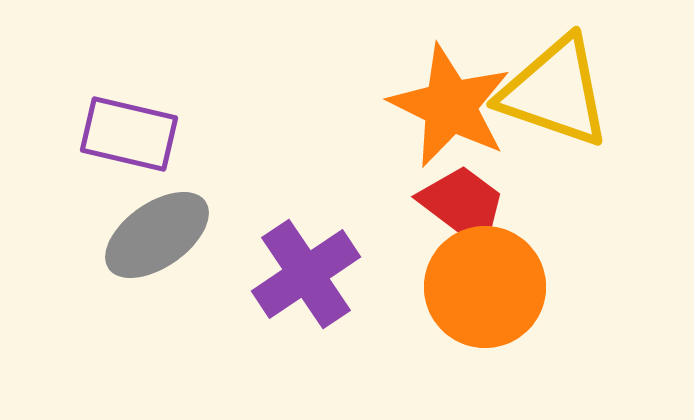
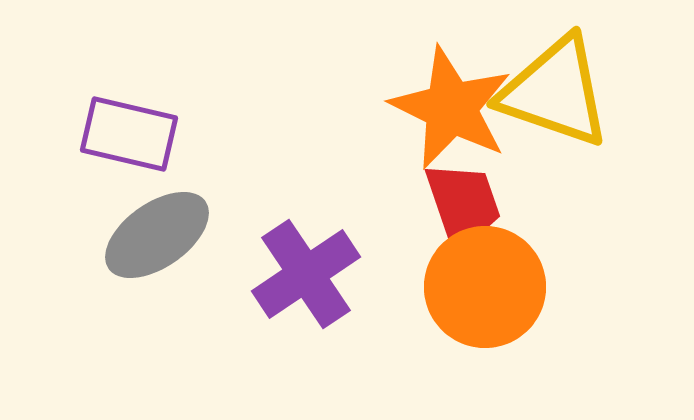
orange star: moved 1 px right, 2 px down
red trapezoid: rotated 34 degrees clockwise
